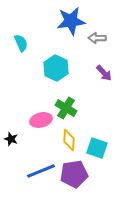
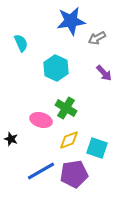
gray arrow: rotated 30 degrees counterclockwise
pink ellipse: rotated 30 degrees clockwise
yellow diamond: rotated 65 degrees clockwise
blue line: rotated 8 degrees counterclockwise
